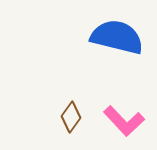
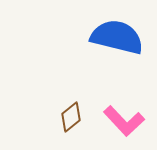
brown diamond: rotated 16 degrees clockwise
